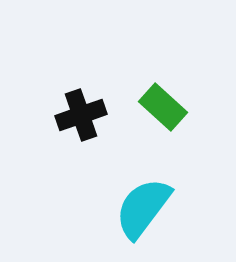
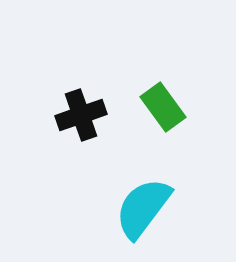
green rectangle: rotated 12 degrees clockwise
